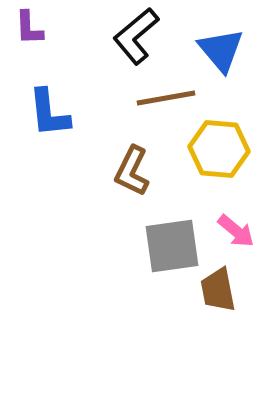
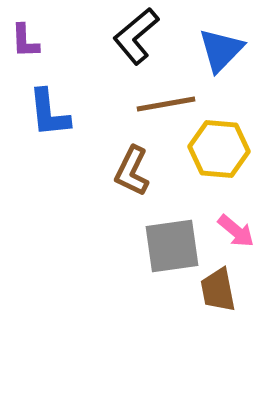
purple L-shape: moved 4 px left, 13 px down
blue triangle: rotated 24 degrees clockwise
brown line: moved 6 px down
